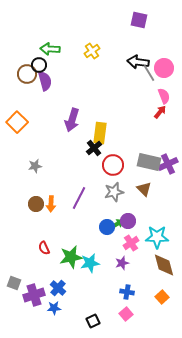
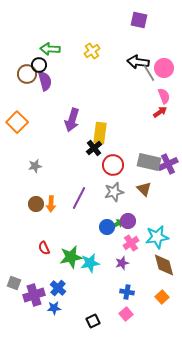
red arrow at (160, 112): rotated 16 degrees clockwise
cyan star at (157, 237): rotated 10 degrees counterclockwise
